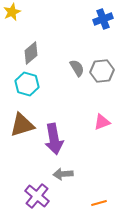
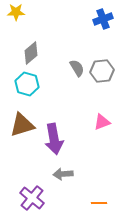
yellow star: moved 4 px right; rotated 24 degrees clockwise
purple cross: moved 5 px left, 2 px down
orange line: rotated 14 degrees clockwise
